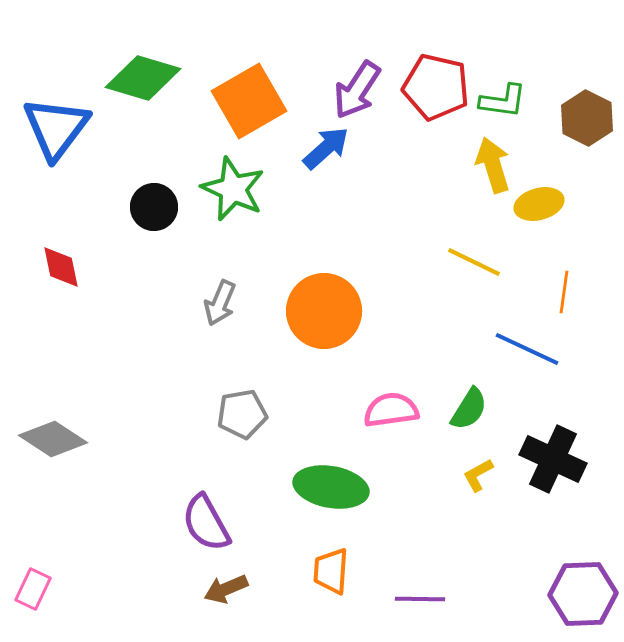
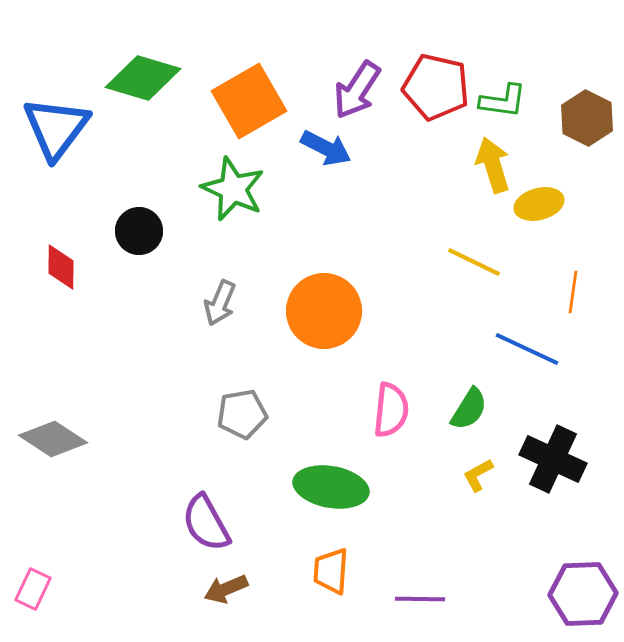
blue arrow: rotated 69 degrees clockwise
black circle: moved 15 px left, 24 px down
red diamond: rotated 12 degrees clockwise
orange line: moved 9 px right
pink semicircle: rotated 104 degrees clockwise
